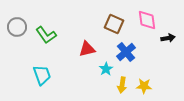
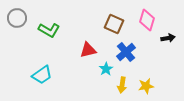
pink diamond: rotated 25 degrees clockwise
gray circle: moved 9 px up
green L-shape: moved 3 px right, 5 px up; rotated 25 degrees counterclockwise
red triangle: moved 1 px right, 1 px down
cyan trapezoid: rotated 75 degrees clockwise
yellow star: moved 2 px right; rotated 14 degrees counterclockwise
